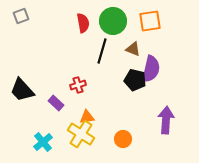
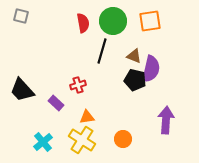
gray square: rotated 35 degrees clockwise
brown triangle: moved 1 px right, 7 px down
yellow cross: moved 1 px right, 6 px down
